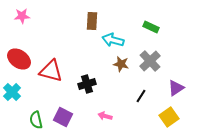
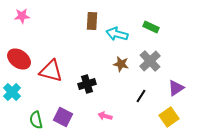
cyan arrow: moved 4 px right, 6 px up
